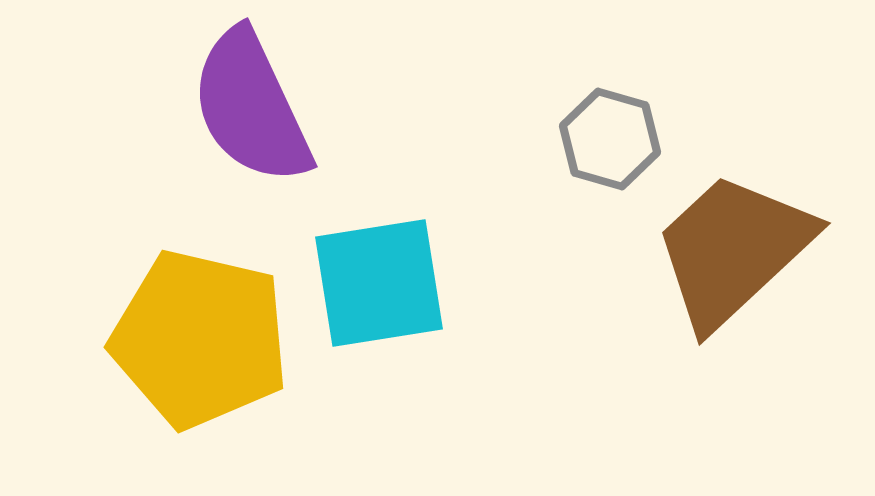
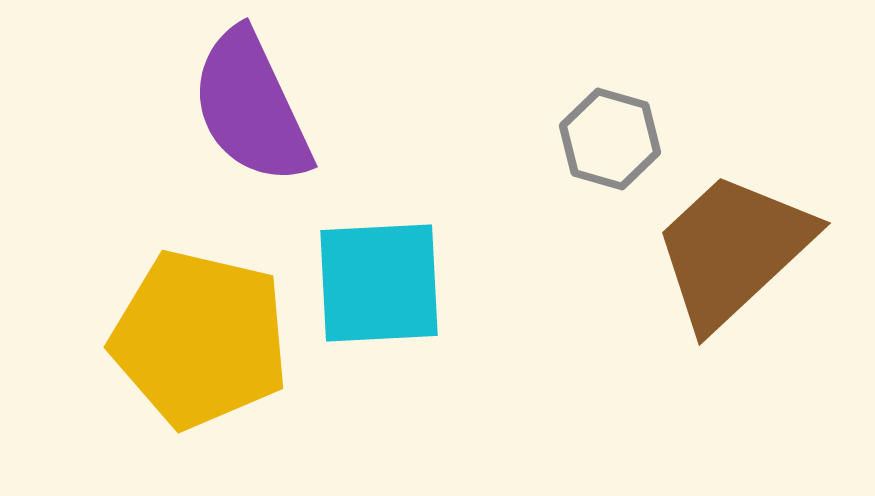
cyan square: rotated 6 degrees clockwise
